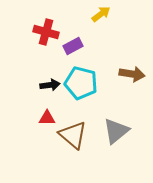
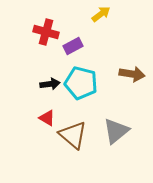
black arrow: moved 1 px up
red triangle: rotated 30 degrees clockwise
